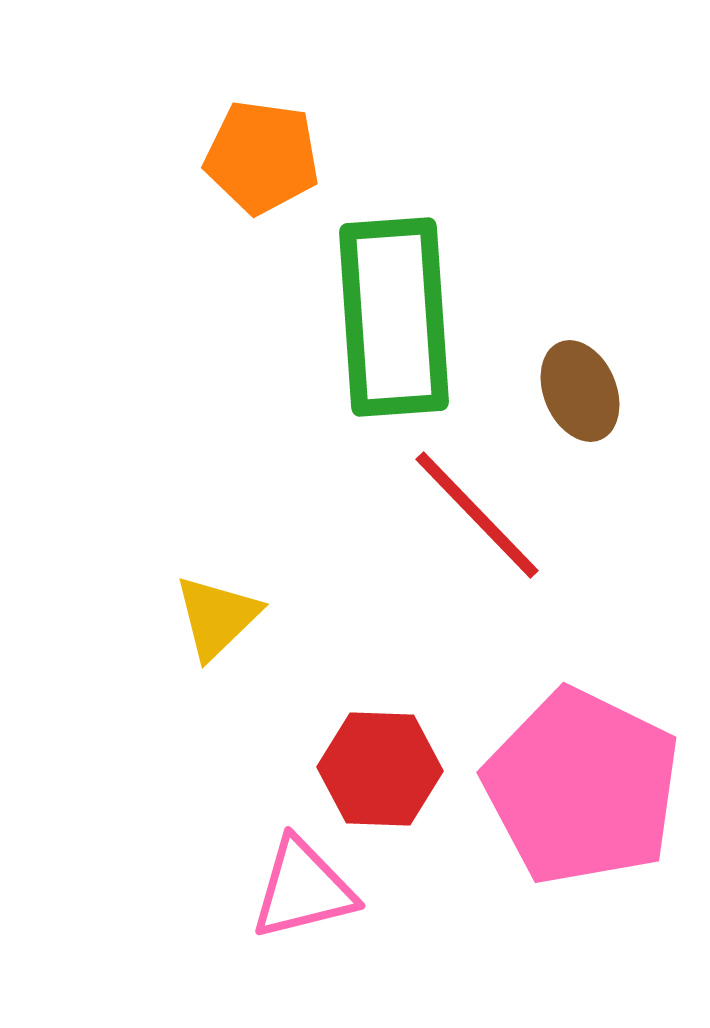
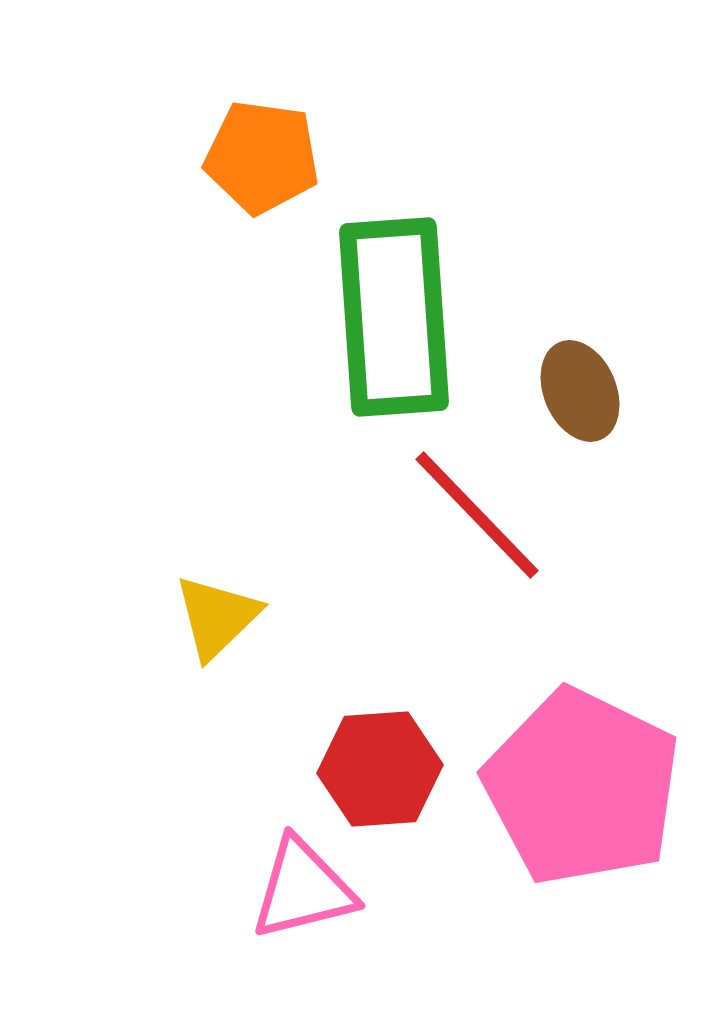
red hexagon: rotated 6 degrees counterclockwise
